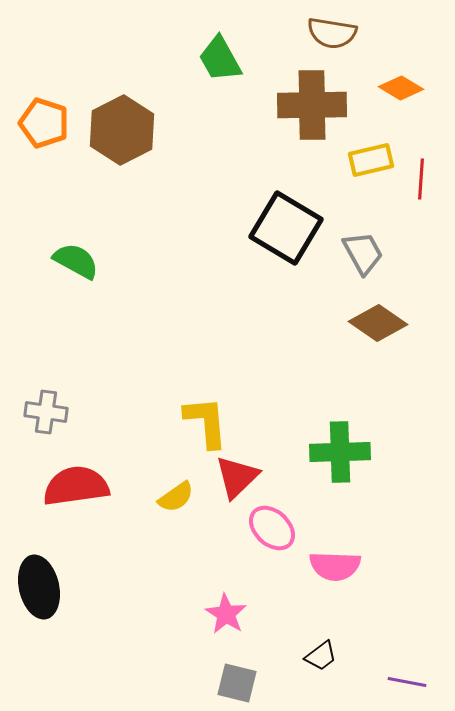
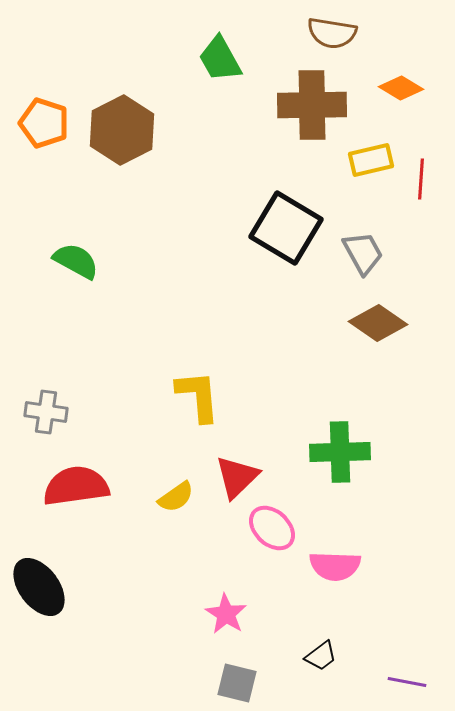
yellow L-shape: moved 8 px left, 26 px up
black ellipse: rotated 24 degrees counterclockwise
